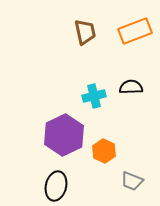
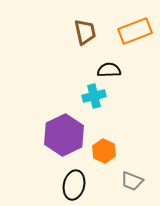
black semicircle: moved 22 px left, 17 px up
black ellipse: moved 18 px right, 1 px up
